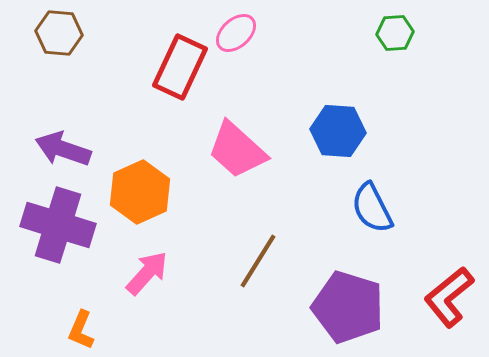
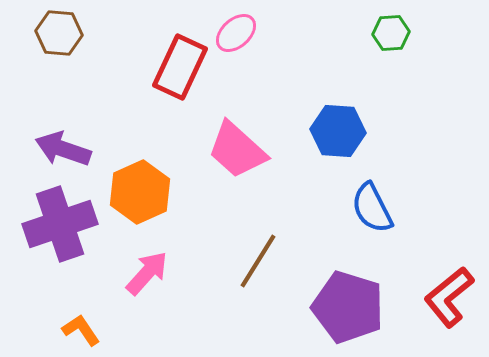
green hexagon: moved 4 px left
purple cross: moved 2 px right, 1 px up; rotated 36 degrees counterclockwise
orange L-shape: rotated 123 degrees clockwise
